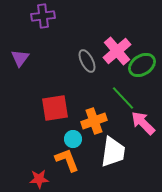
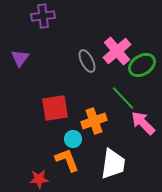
white trapezoid: moved 12 px down
